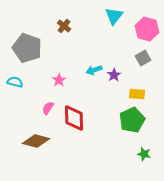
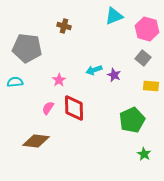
cyan triangle: rotated 30 degrees clockwise
brown cross: rotated 24 degrees counterclockwise
gray pentagon: rotated 12 degrees counterclockwise
gray square: rotated 21 degrees counterclockwise
purple star: rotated 16 degrees counterclockwise
cyan semicircle: rotated 21 degrees counterclockwise
yellow rectangle: moved 14 px right, 8 px up
red diamond: moved 10 px up
brown diamond: rotated 8 degrees counterclockwise
green star: rotated 16 degrees clockwise
